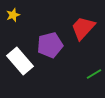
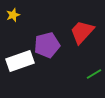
red trapezoid: moved 1 px left, 4 px down
purple pentagon: moved 3 px left
white rectangle: rotated 68 degrees counterclockwise
